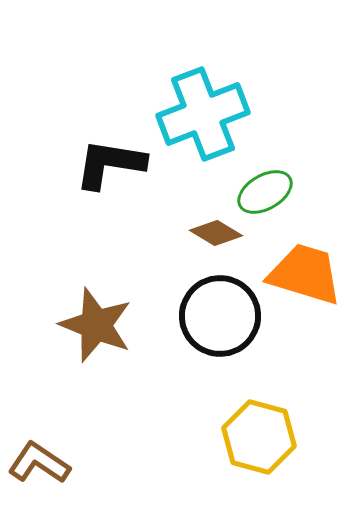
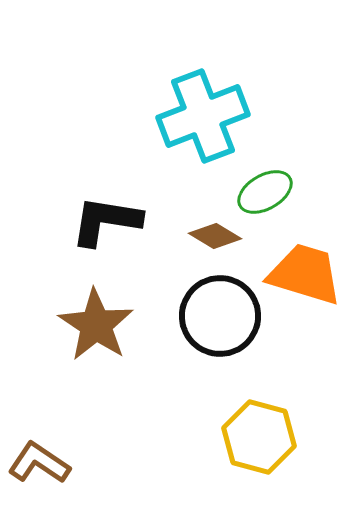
cyan cross: moved 2 px down
black L-shape: moved 4 px left, 57 px down
brown diamond: moved 1 px left, 3 px down
brown star: rotated 12 degrees clockwise
